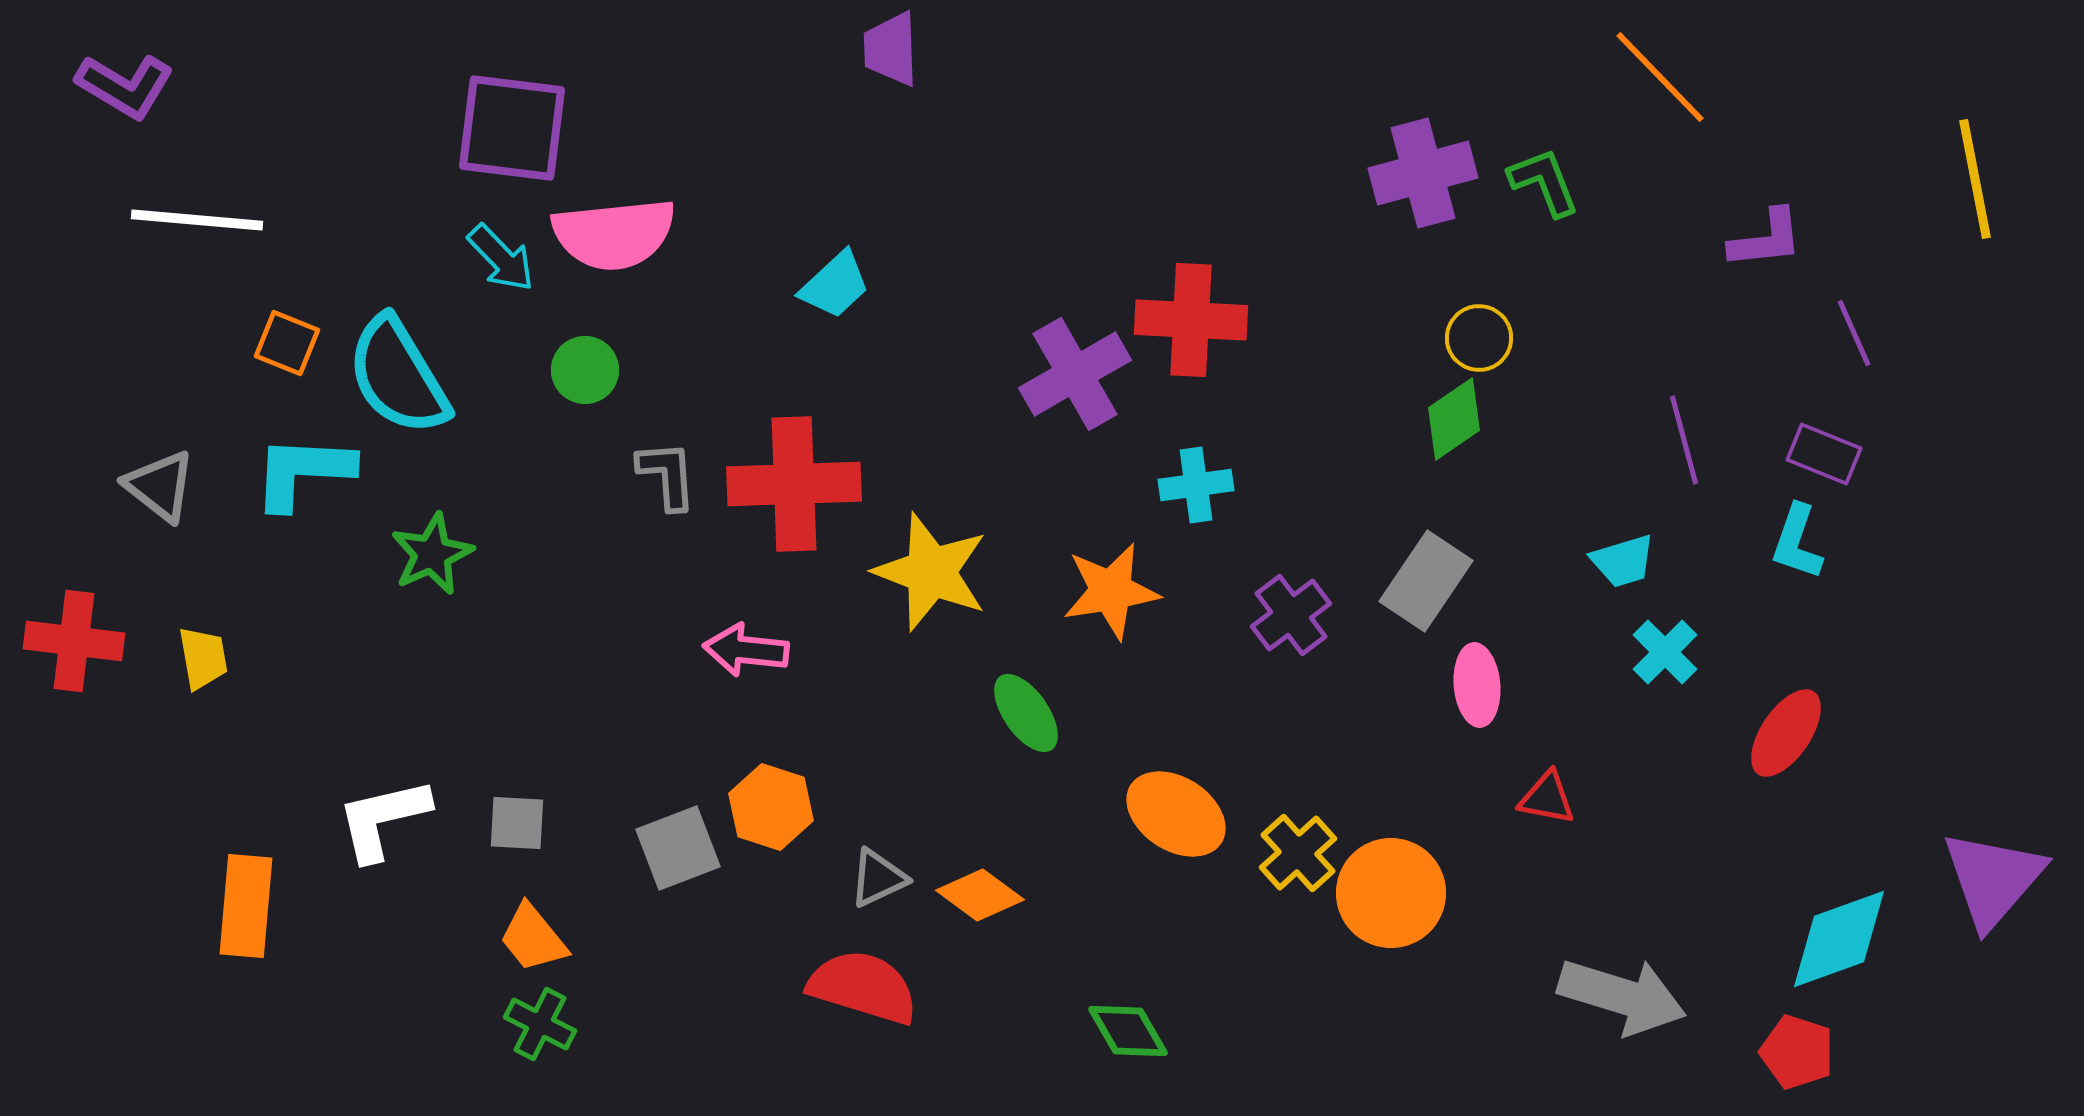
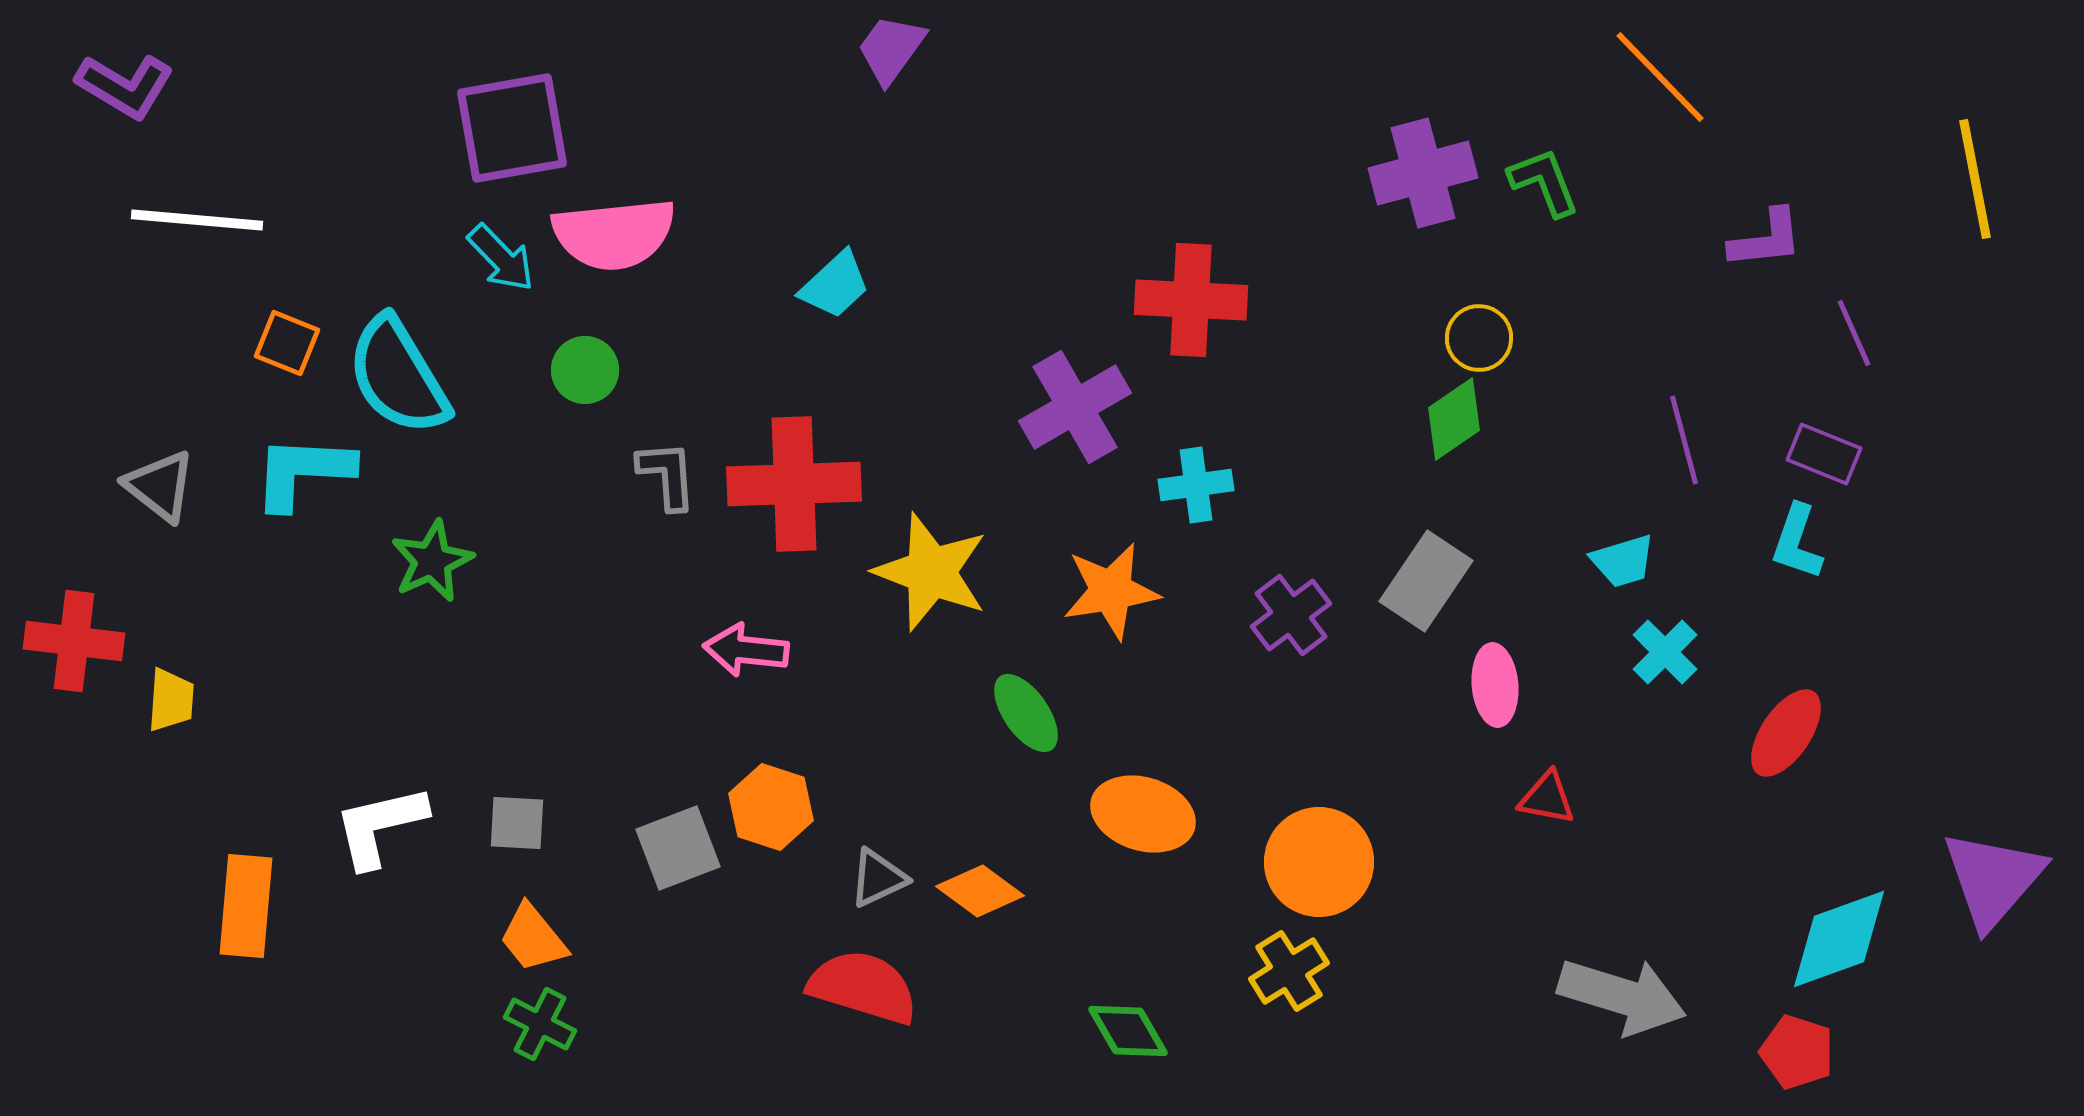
purple trapezoid at (891, 49): rotated 38 degrees clockwise
purple square at (512, 128): rotated 17 degrees counterclockwise
red cross at (1191, 320): moved 20 px up
purple cross at (1075, 374): moved 33 px down
green star at (432, 554): moved 7 px down
yellow trapezoid at (203, 658): moved 32 px left, 42 px down; rotated 14 degrees clockwise
pink ellipse at (1477, 685): moved 18 px right
orange ellipse at (1176, 814): moved 33 px left; rotated 16 degrees counterclockwise
white L-shape at (383, 819): moved 3 px left, 7 px down
yellow cross at (1298, 853): moved 9 px left, 118 px down; rotated 10 degrees clockwise
orange circle at (1391, 893): moved 72 px left, 31 px up
orange diamond at (980, 895): moved 4 px up
